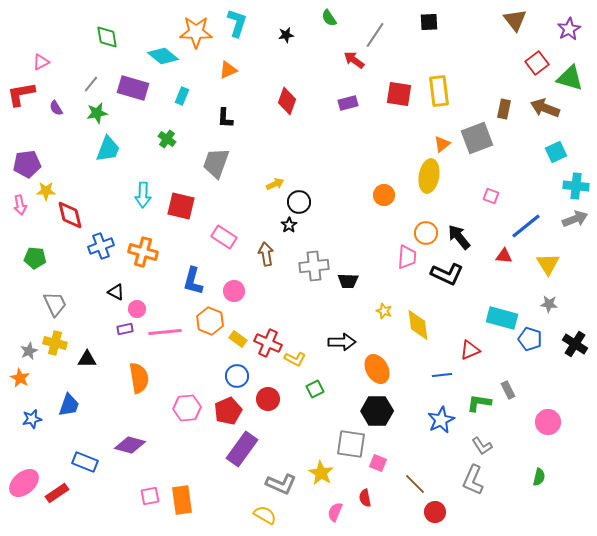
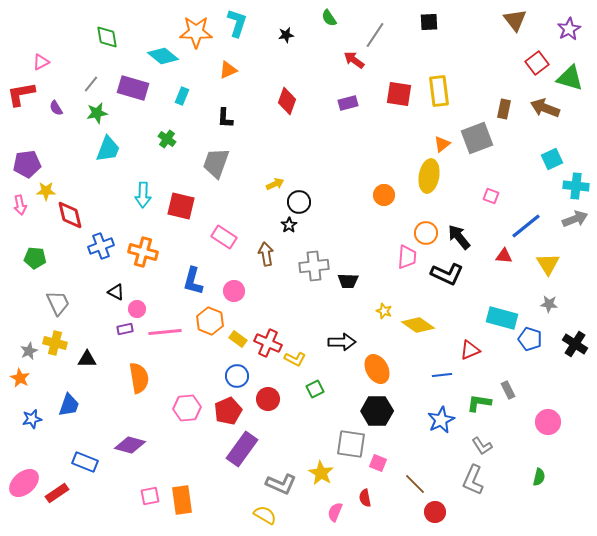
cyan square at (556, 152): moved 4 px left, 7 px down
gray trapezoid at (55, 304): moved 3 px right, 1 px up
yellow diamond at (418, 325): rotated 48 degrees counterclockwise
